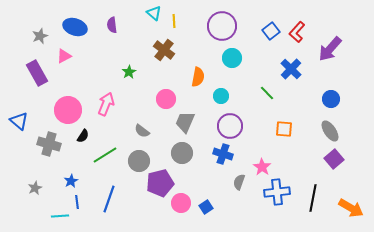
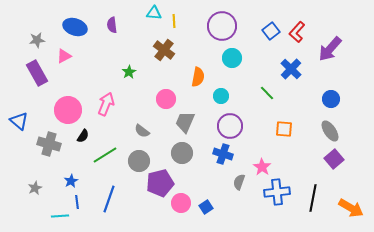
cyan triangle at (154, 13): rotated 35 degrees counterclockwise
gray star at (40, 36): moved 3 px left, 4 px down; rotated 14 degrees clockwise
